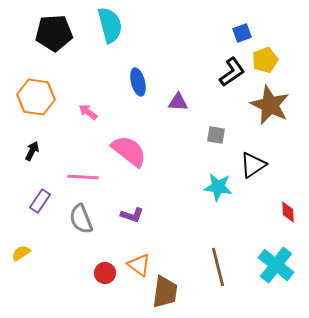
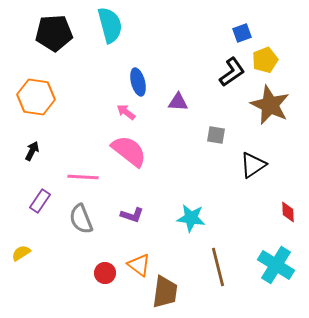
pink arrow: moved 38 px right
cyan star: moved 27 px left, 31 px down
cyan cross: rotated 6 degrees counterclockwise
